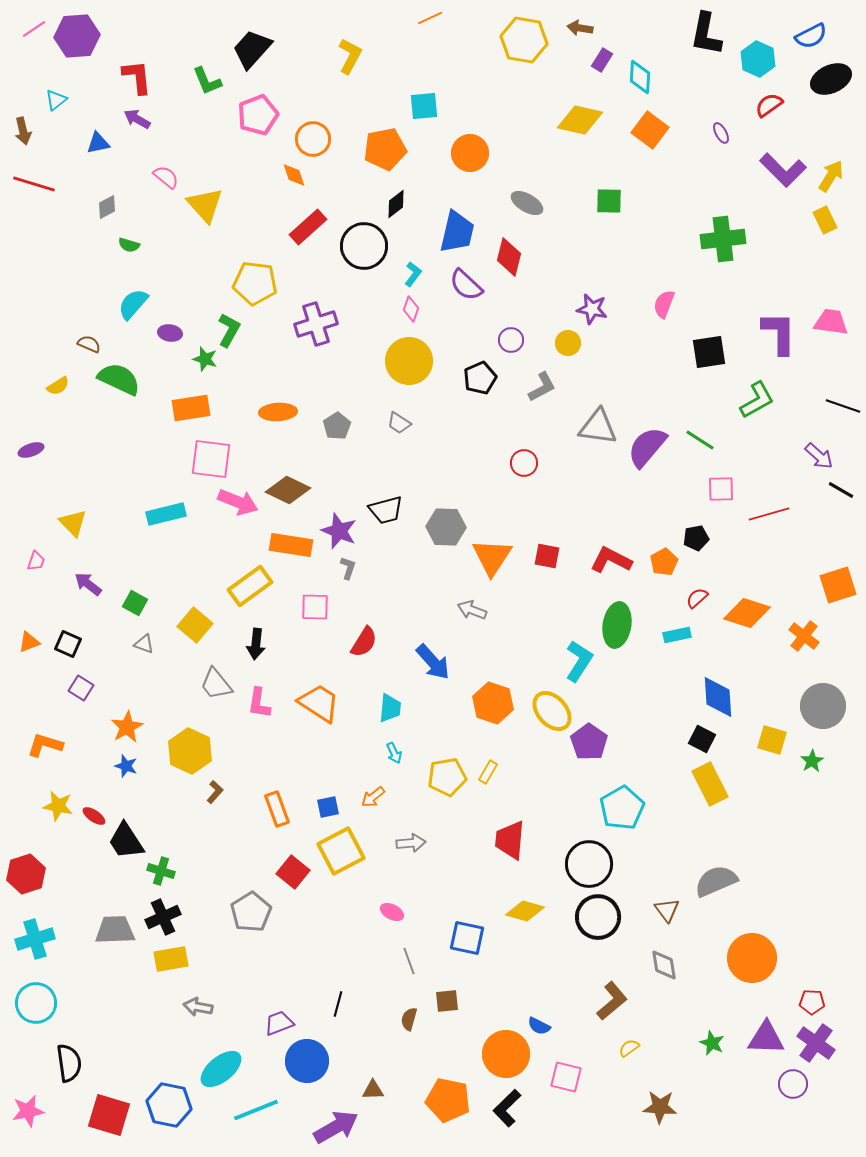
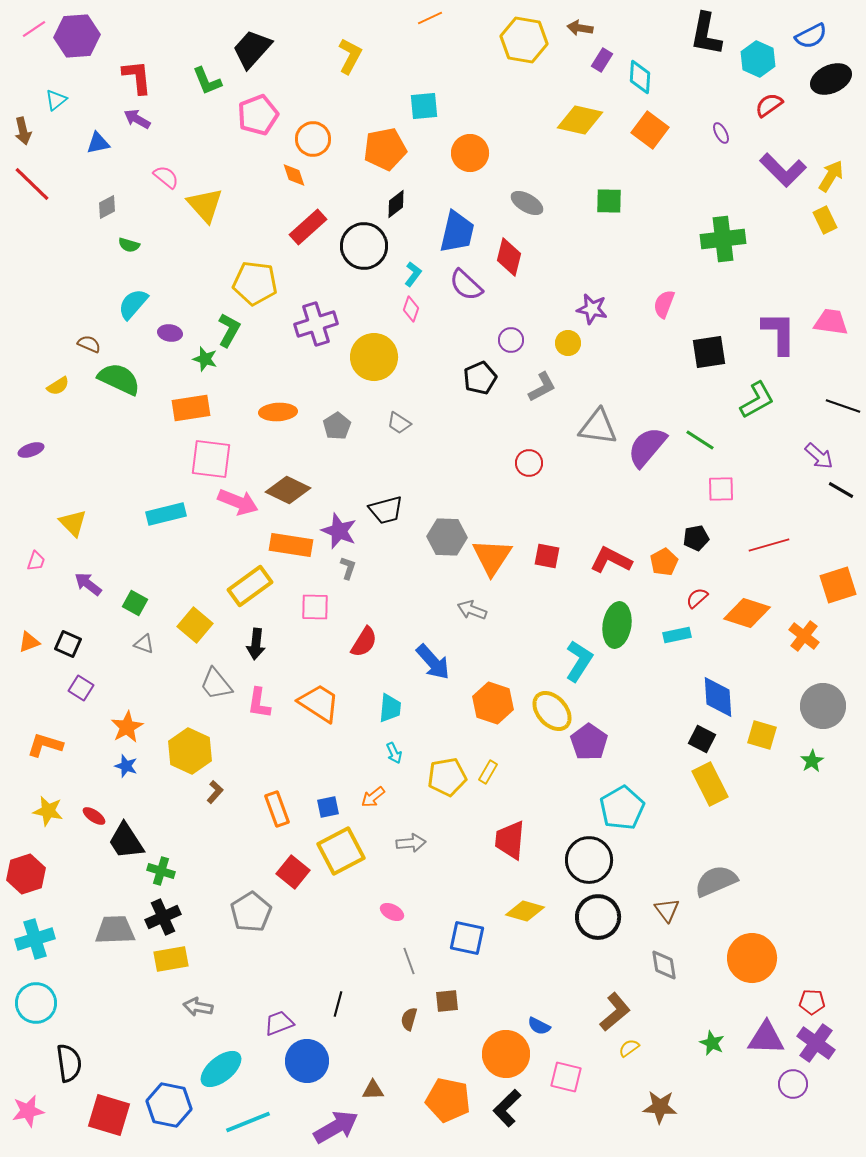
red line at (34, 184): moved 2 px left; rotated 27 degrees clockwise
yellow circle at (409, 361): moved 35 px left, 4 px up
red circle at (524, 463): moved 5 px right
red line at (769, 514): moved 31 px down
gray hexagon at (446, 527): moved 1 px right, 10 px down
yellow square at (772, 740): moved 10 px left, 5 px up
yellow star at (58, 806): moved 10 px left, 5 px down
black circle at (589, 864): moved 4 px up
brown L-shape at (612, 1001): moved 3 px right, 11 px down
cyan line at (256, 1110): moved 8 px left, 12 px down
